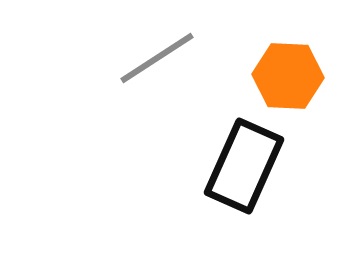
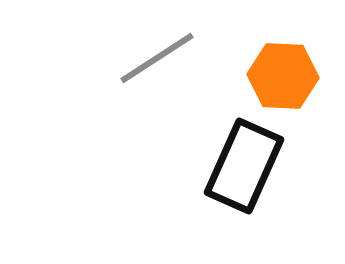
orange hexagon: moved 5 px left
